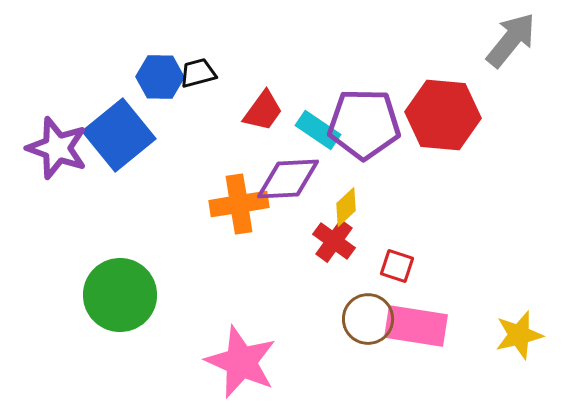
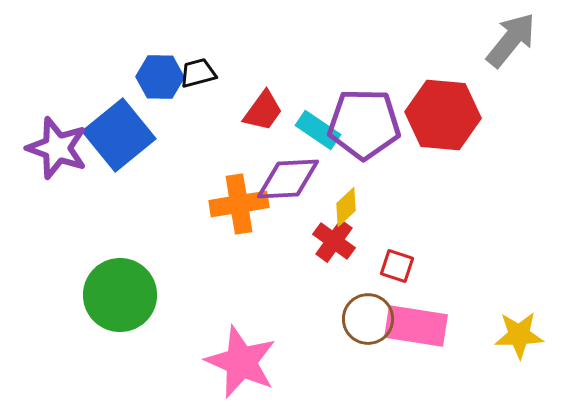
yellow star: rotated 12 degrees clockwise
